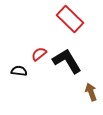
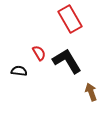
red rectangle: rotated 16 degrees clockwise
red semicircle: moved 1 px up; rotated 98 degrees clockwise
